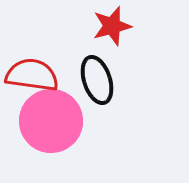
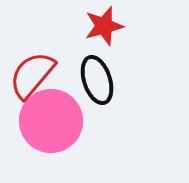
red star: moved 8 px left
red semicircle: rotated 58 degrees counterclockwise
